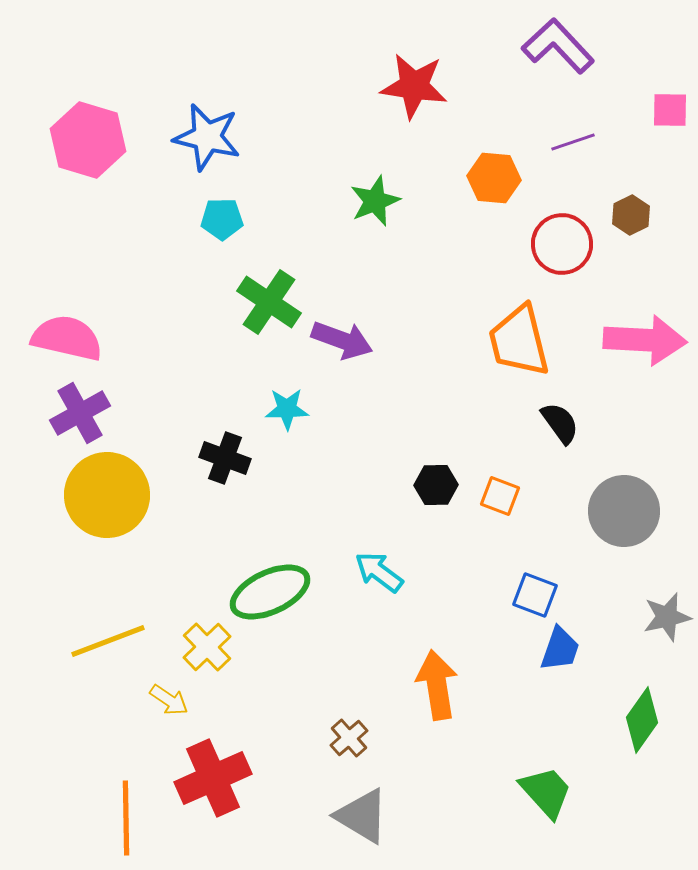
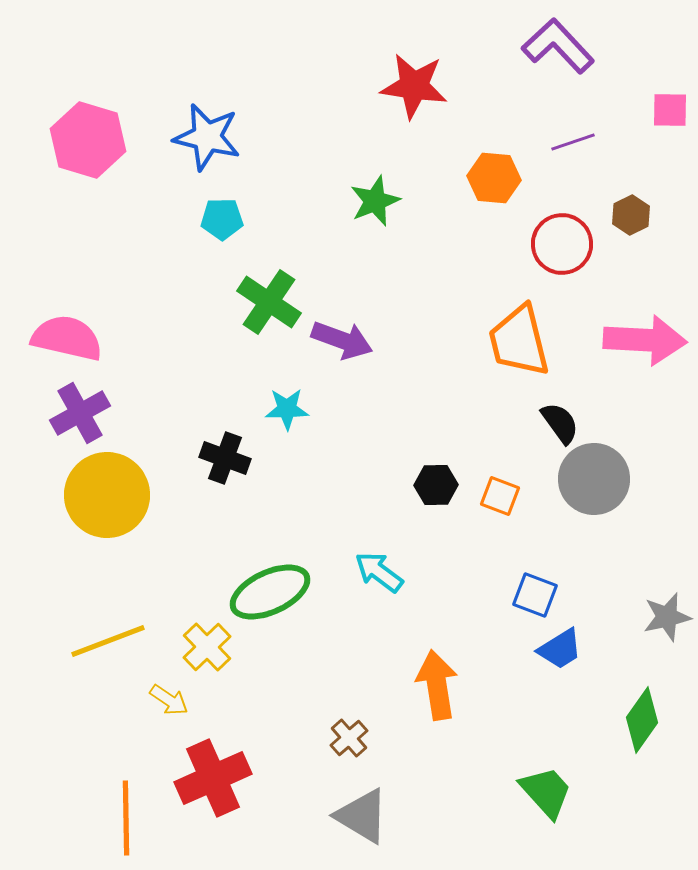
gray circle: moved 30 px left, 32 px up
blue trapezoid: rotated 39 degrees clockwise
